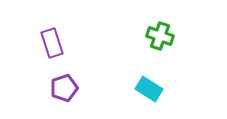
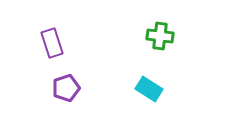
green cross: rotated 12 degrees counterclockwise
purple pentagon: moved 2 px right
